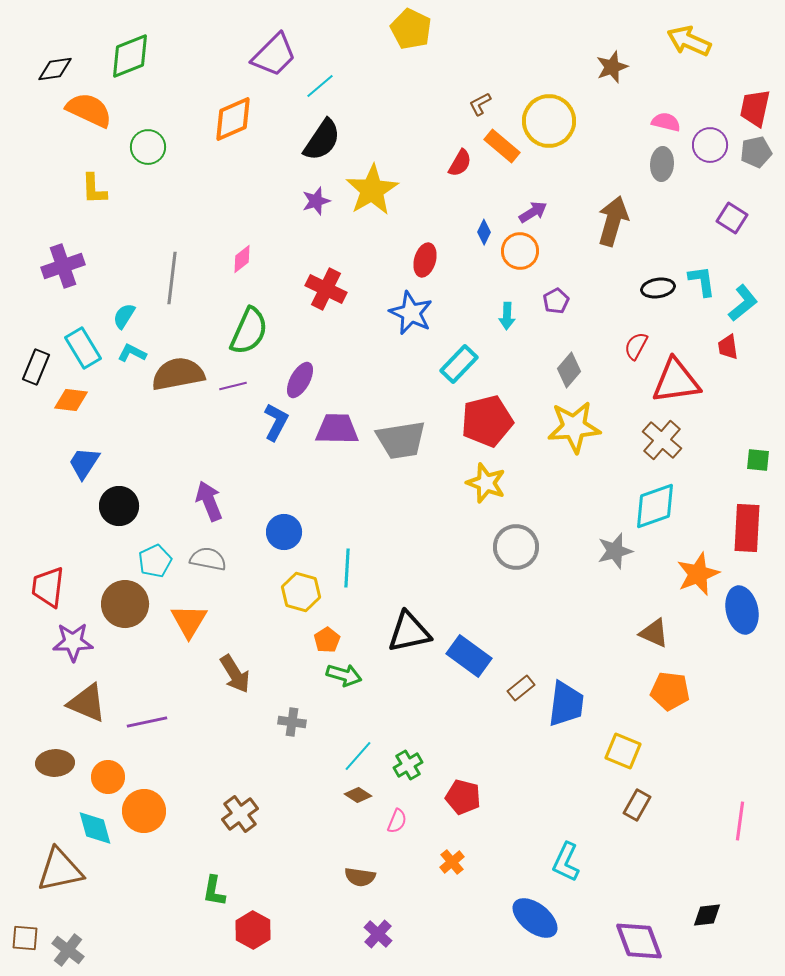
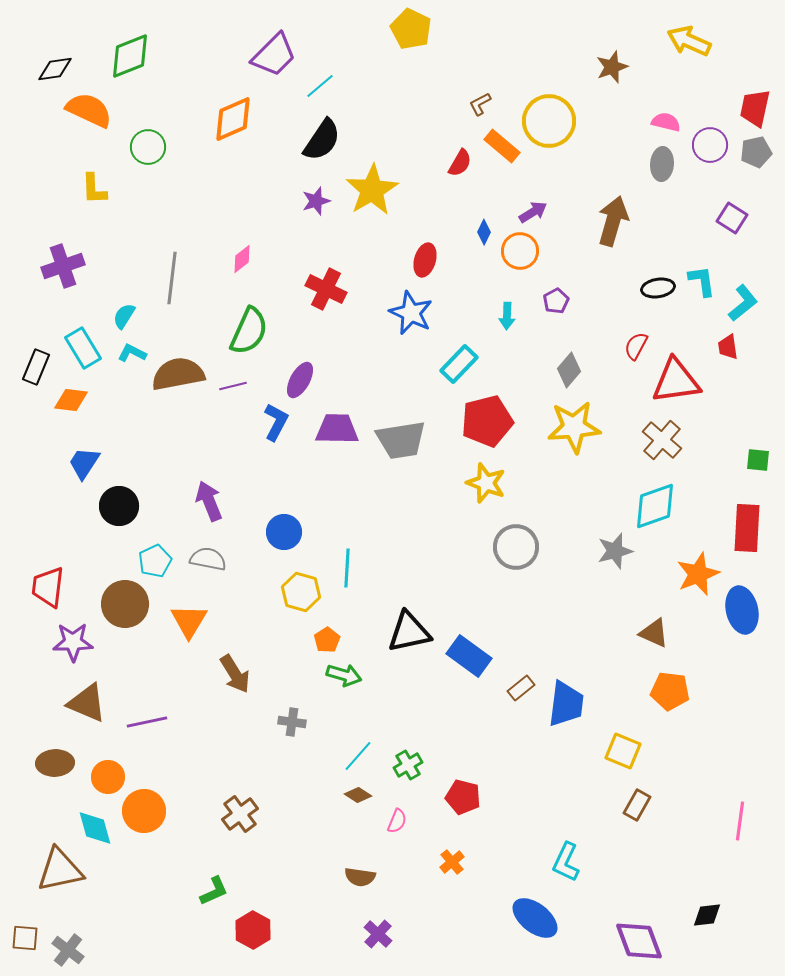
green L-shape at (214, 891): rotated 124 degrees counterclockwise
